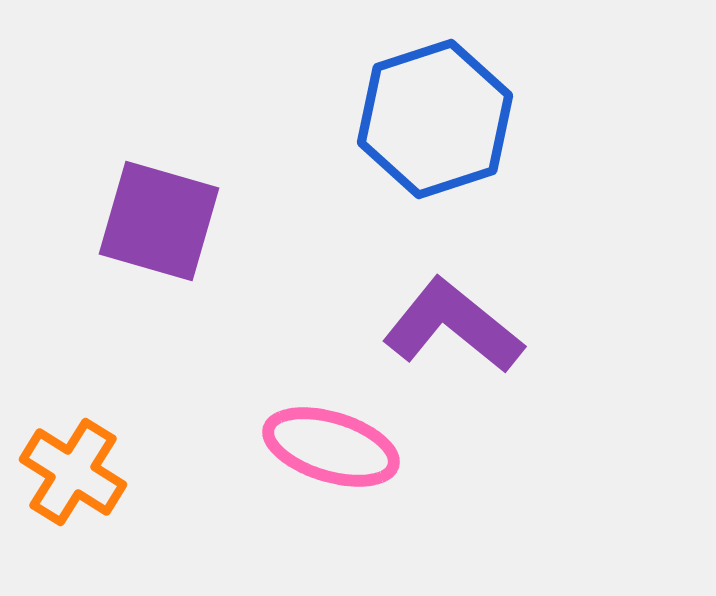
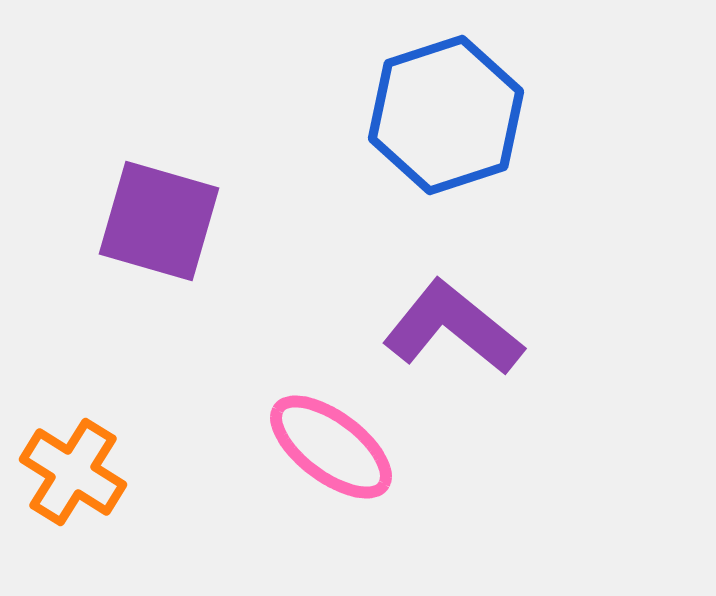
blue hexagon: moved 11 px right, 4 px up
purple L-shape: moved 2 px down
pink ellipse: rotated 20 degrees clockwise
